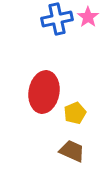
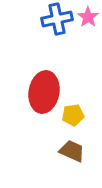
yellow pentagon: moved 2 px left, 2 px down; rotated 15 degrees clockwise
